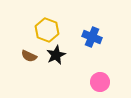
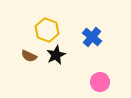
blue cross: rotated 18 degrees clockwise
